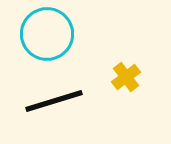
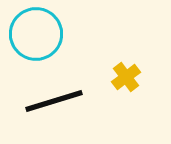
cyan circle: moved 11 px left
